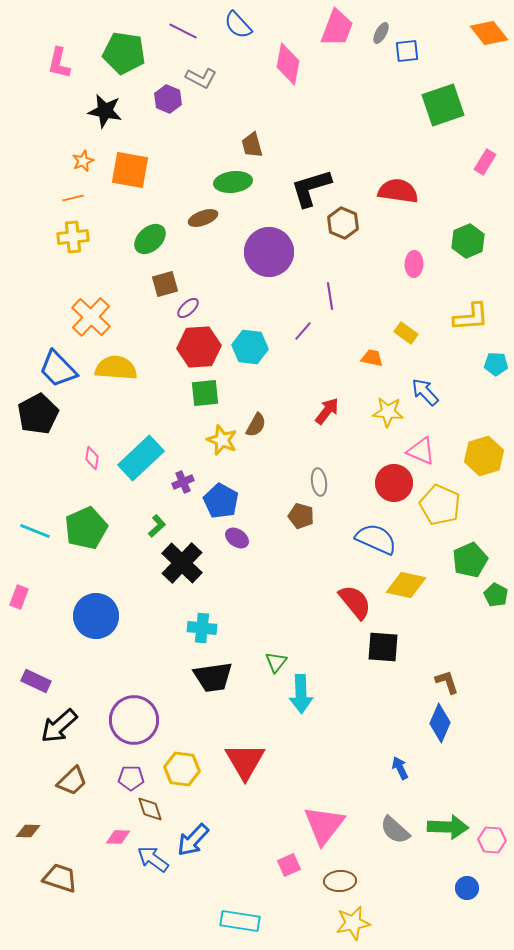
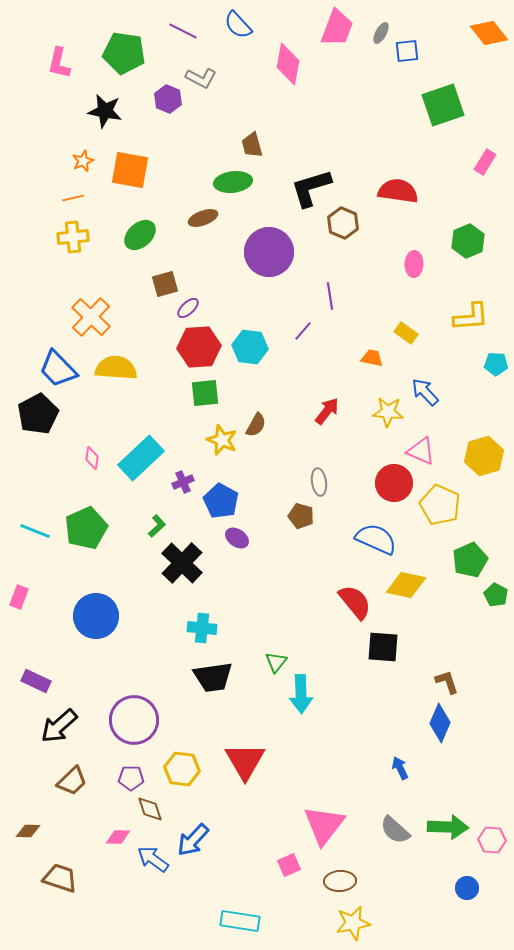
green ellipse at (150, 239): moved 10 px left, 4 px up
